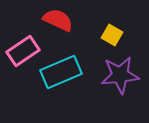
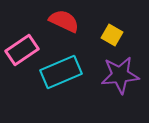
red semicircle: moved 6 px right, 1 px down
pink rectangle: moved 1 px left, 1 px up
